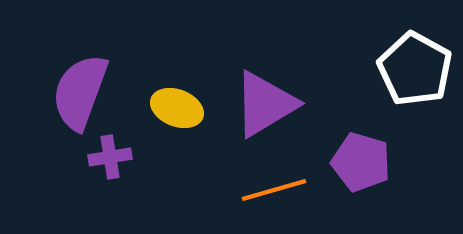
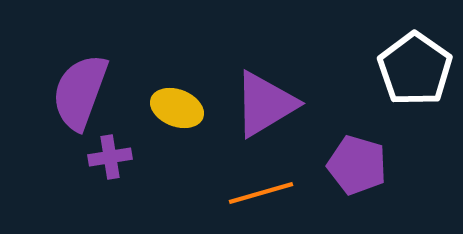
white pentagon: rotated 6 degrees clockwise
purple pentagon: moved 4 px left, 3 px down
orange line: moved 13 px left, 3 px down
